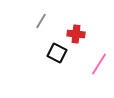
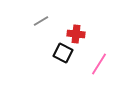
gray line: rotated 28 degrees clockwise
black square: moved 6 px right
